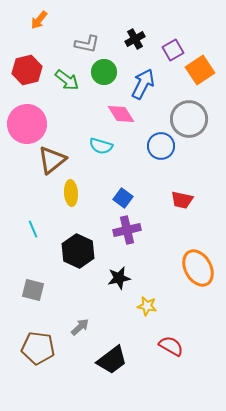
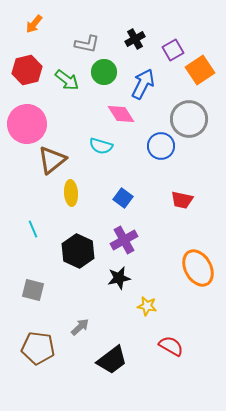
orange arrow: moved 5 px left, 4 px down
purple cross: moved 3 px left, 10 px down; rotated 16 degrees counterclockwise
